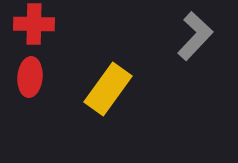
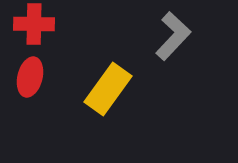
gray L-shape: moved 22 px left
red ellipse: rotated 9 degrees clockwise
